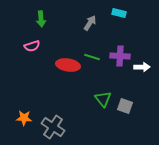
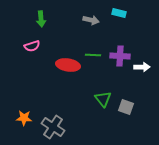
gray arrow: moved 1 px right, 3 px up; rotated 70 degrees clockwise
green line: moved 1 px right, 2 px up; rotated 14 degrees counterclockwise
gray square: moved 1 px right, 1 px down
